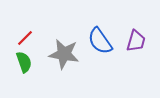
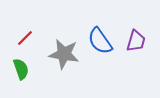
green semicircle: moved 3 px left, 7 px down
